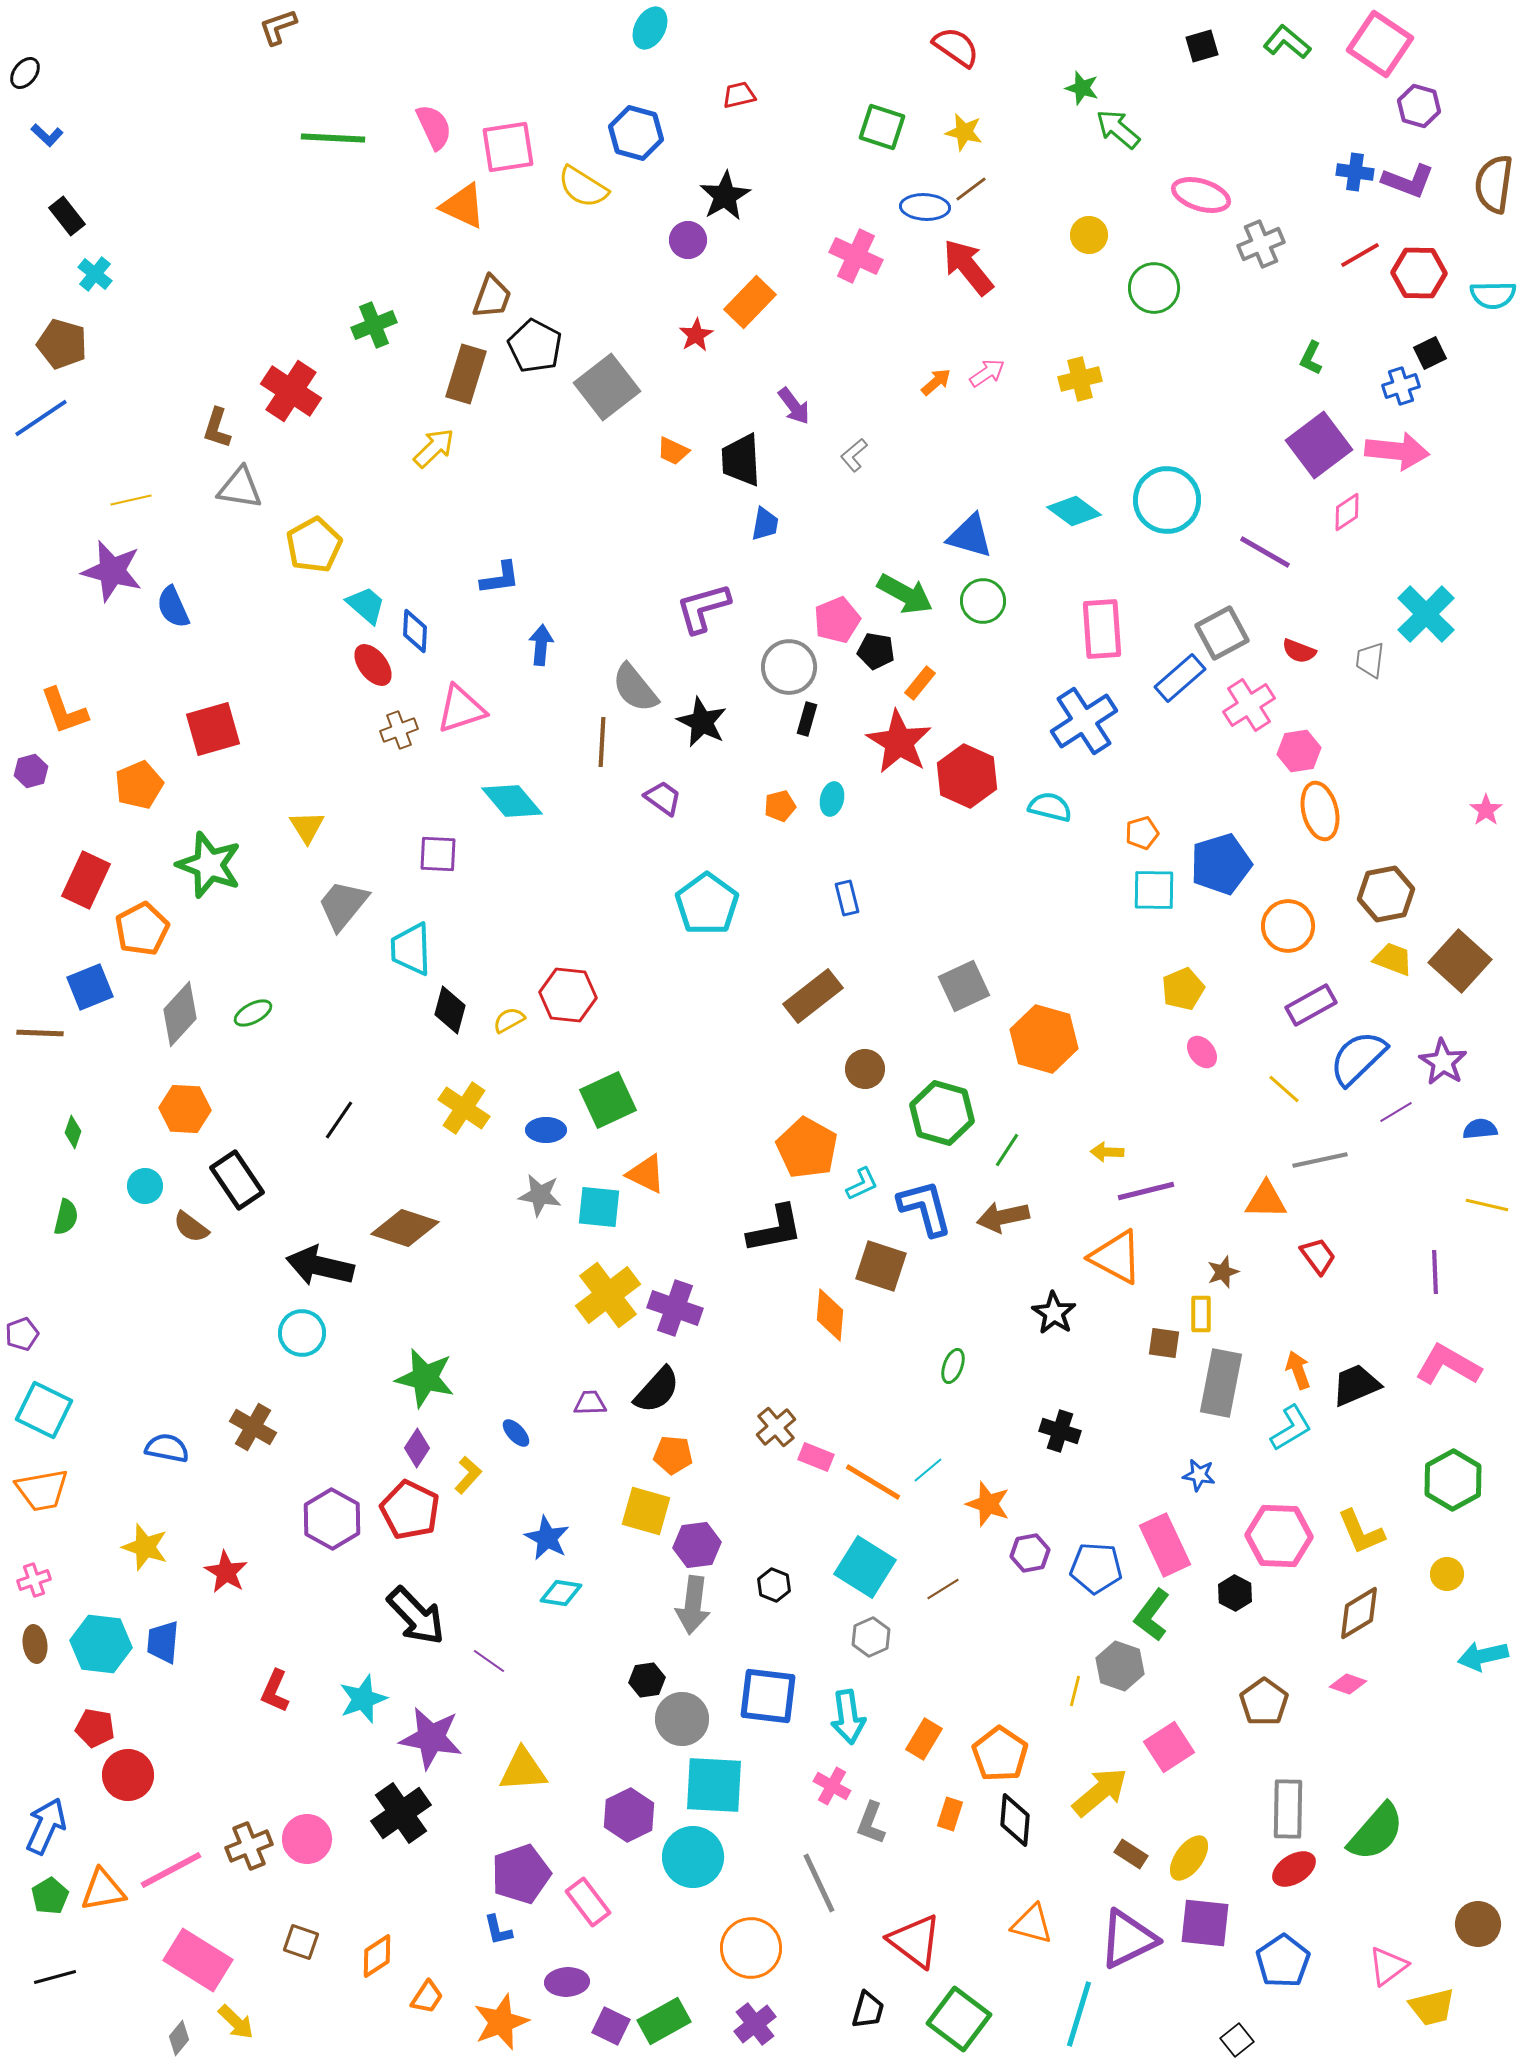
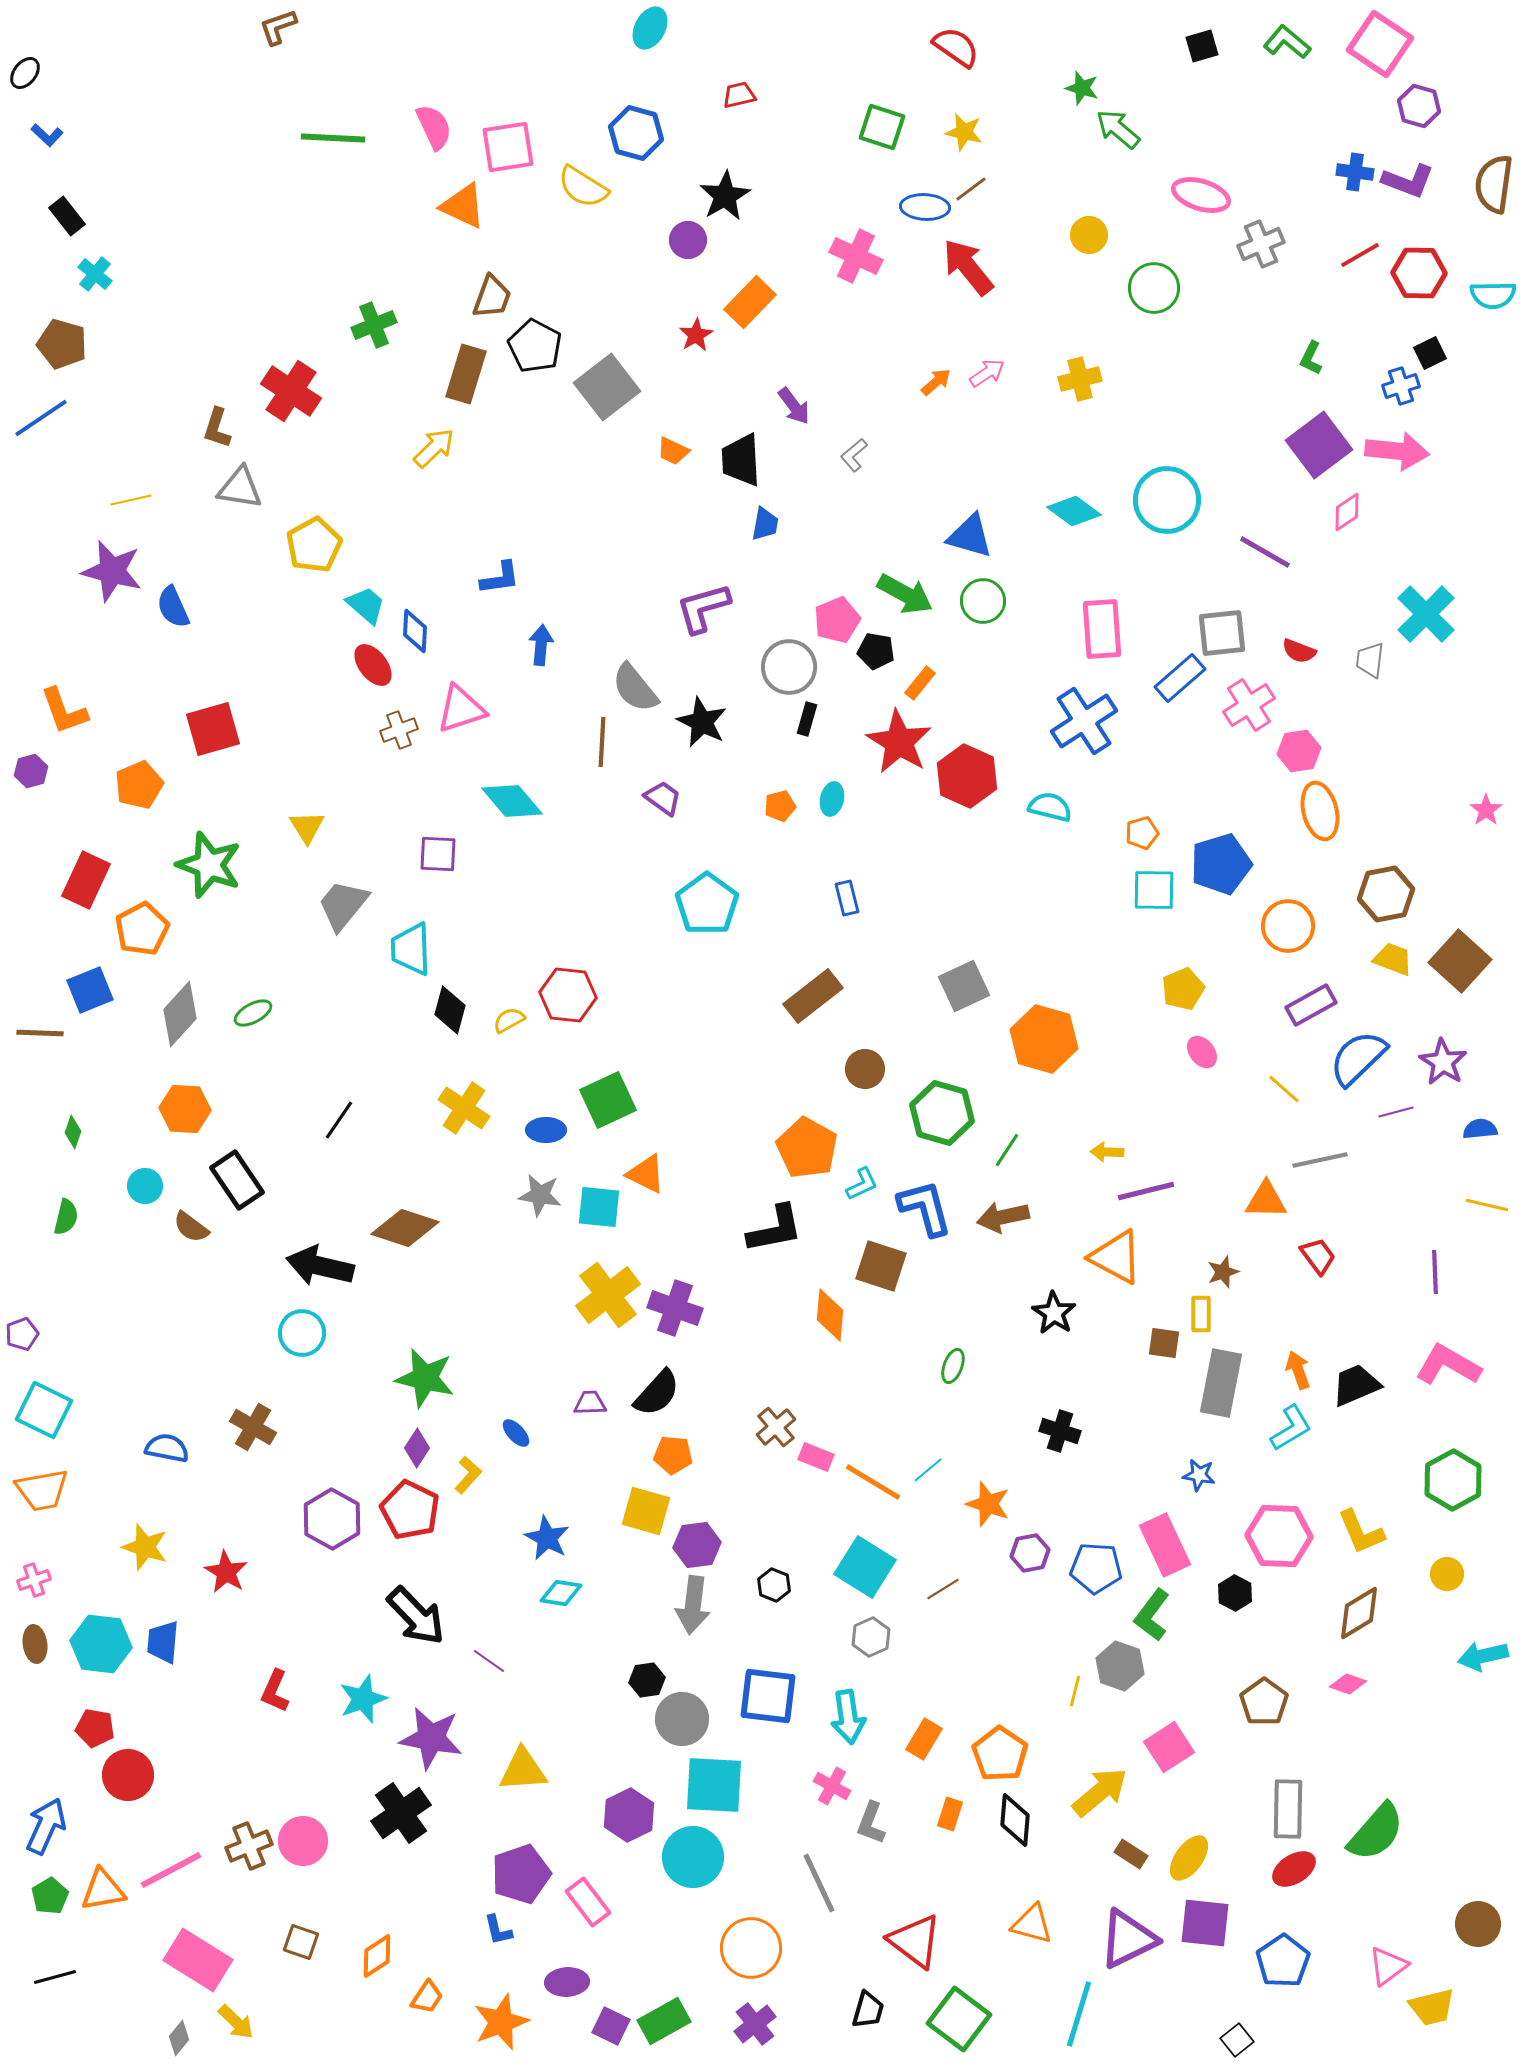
gray square at (1222, 633): rotated 22 degrees clockwise
blue square at (90, 987): moved 3 px down
purple line at (1396, 1112): rotated 16 degrees clockwise
black semicircle at (657, 1390): moved 3 px down
pink circle at (307, 1839): moved 4 px left, 2 px down
